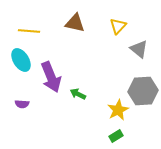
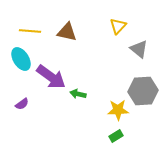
brown triangle: moved 8 px left, 9 px down
yellow line: moved 1 px right
cyan ellipse: moved 1 px up
purple arrow: rotated 32 degrees counterclockwise
green arrow: rotated 14 degrees counterclockwise
purple semicircle: rotated 40 degrees counterclockwise
yellow star: rotated 25 degrees clockwise
